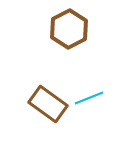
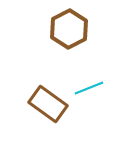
cyan line: moved 10 px up
